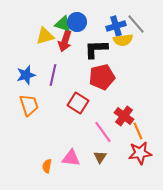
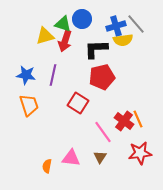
blue circle: moved 5 px right, 3 px up
blue star: rotated 24 degrees clockwise
red cross: moved 5 px down
orange line: moved 12 px up
